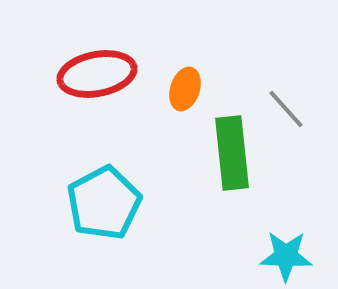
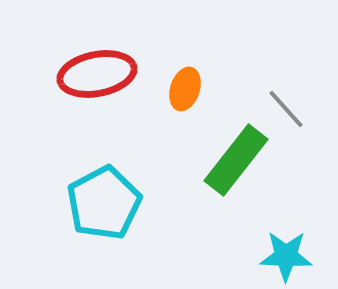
green rectangle: moved 4 px right, 7 px down; rotated 44 degrees clockwise
